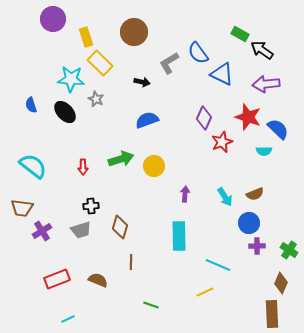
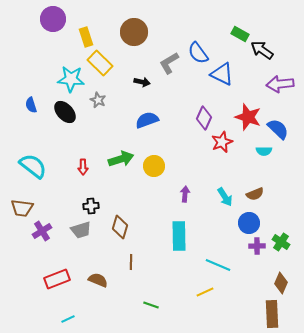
purple arrow at (266, 84): moved 14 px right
gray star at (96, 99): moved 2 px right, 1 px down
green cross at (289, 250): moved 8 px left, 8 px up
